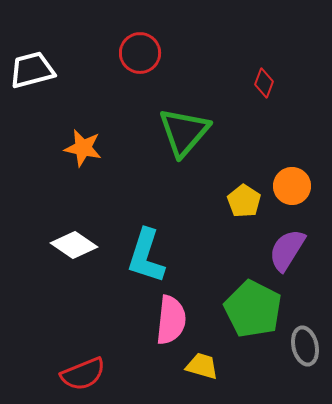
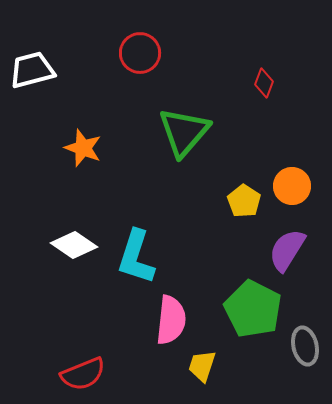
orange star: rotated 9 degrees clockwise
cyan L-shape: moved 10 px left, 1 px down
yellow trapezoid: rotated 88 degrees counterclockwise
